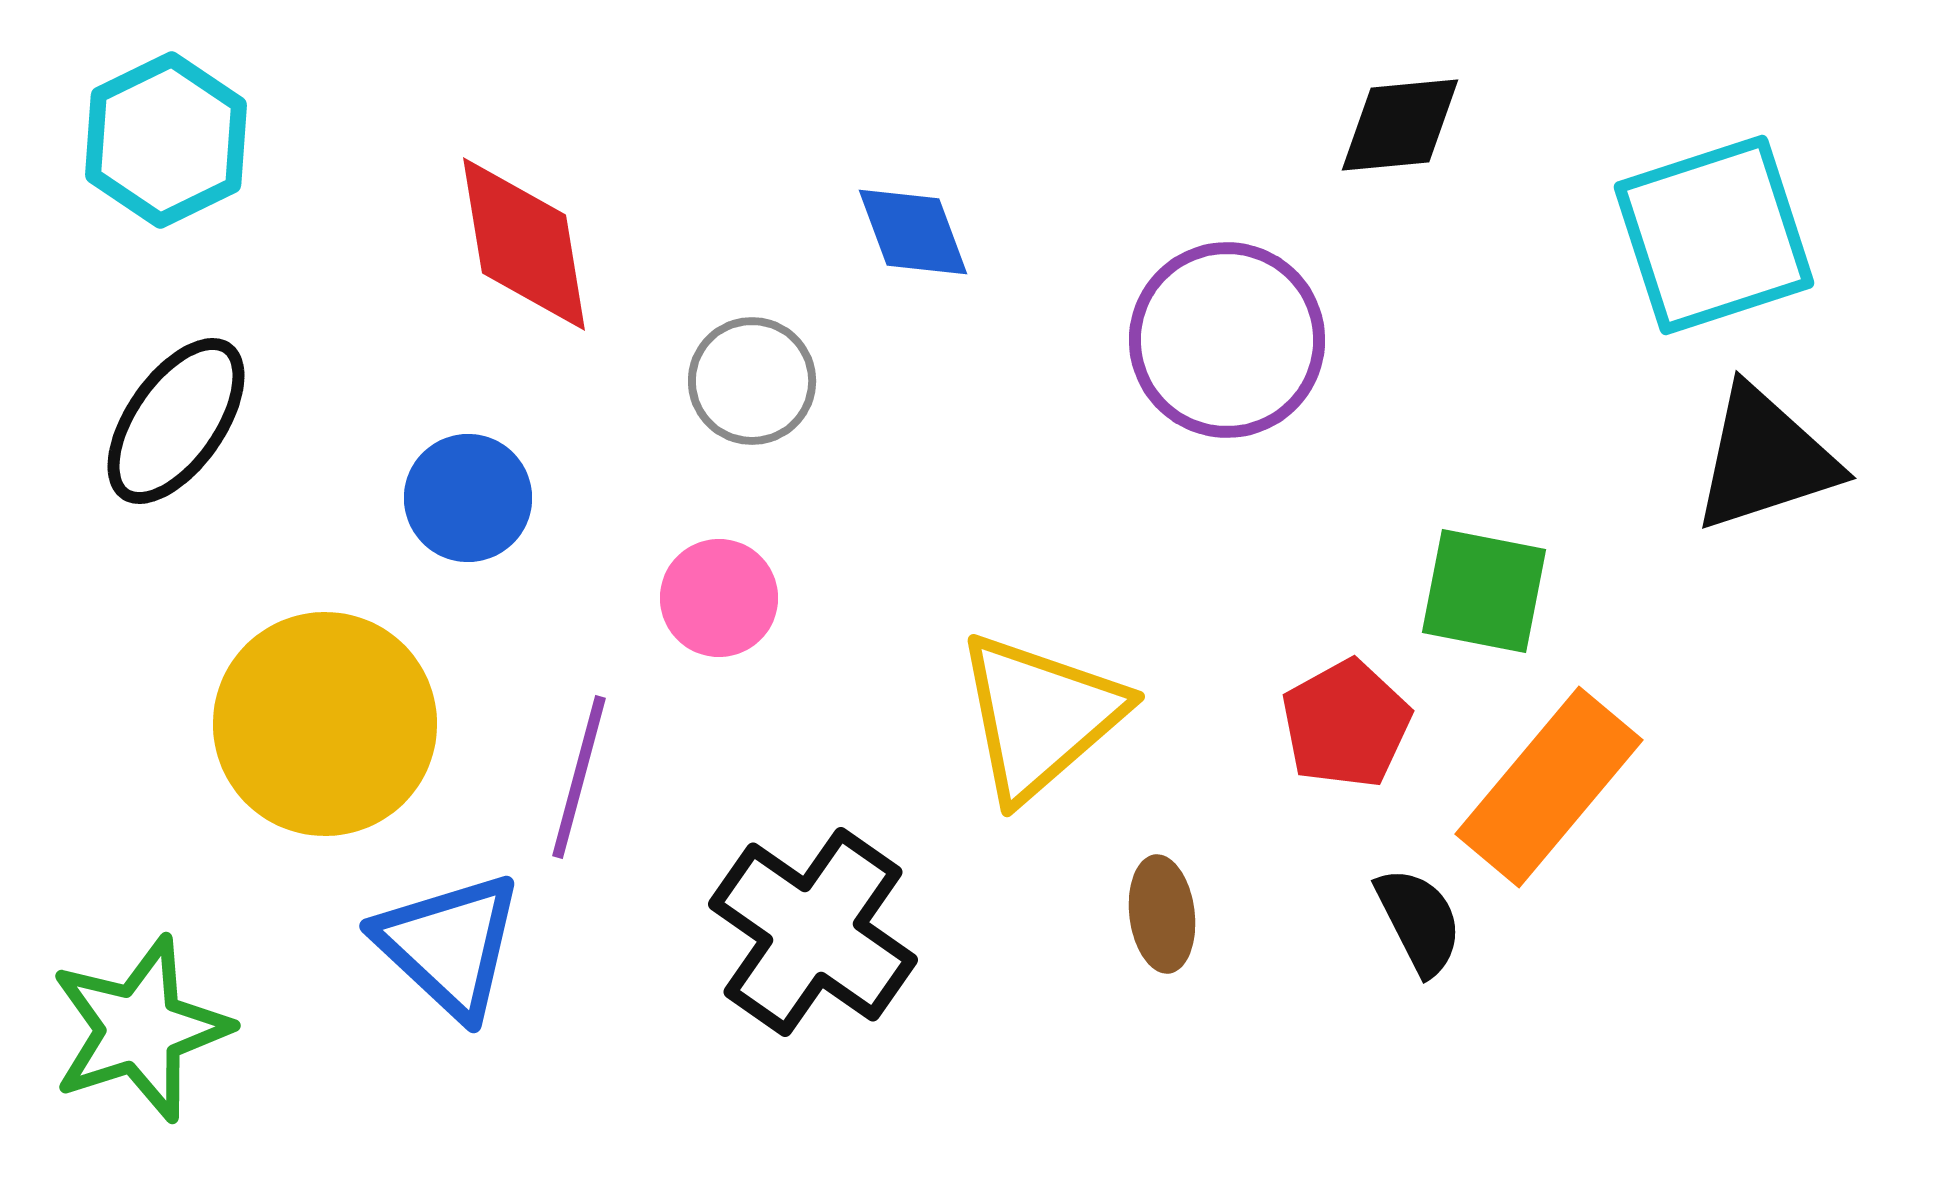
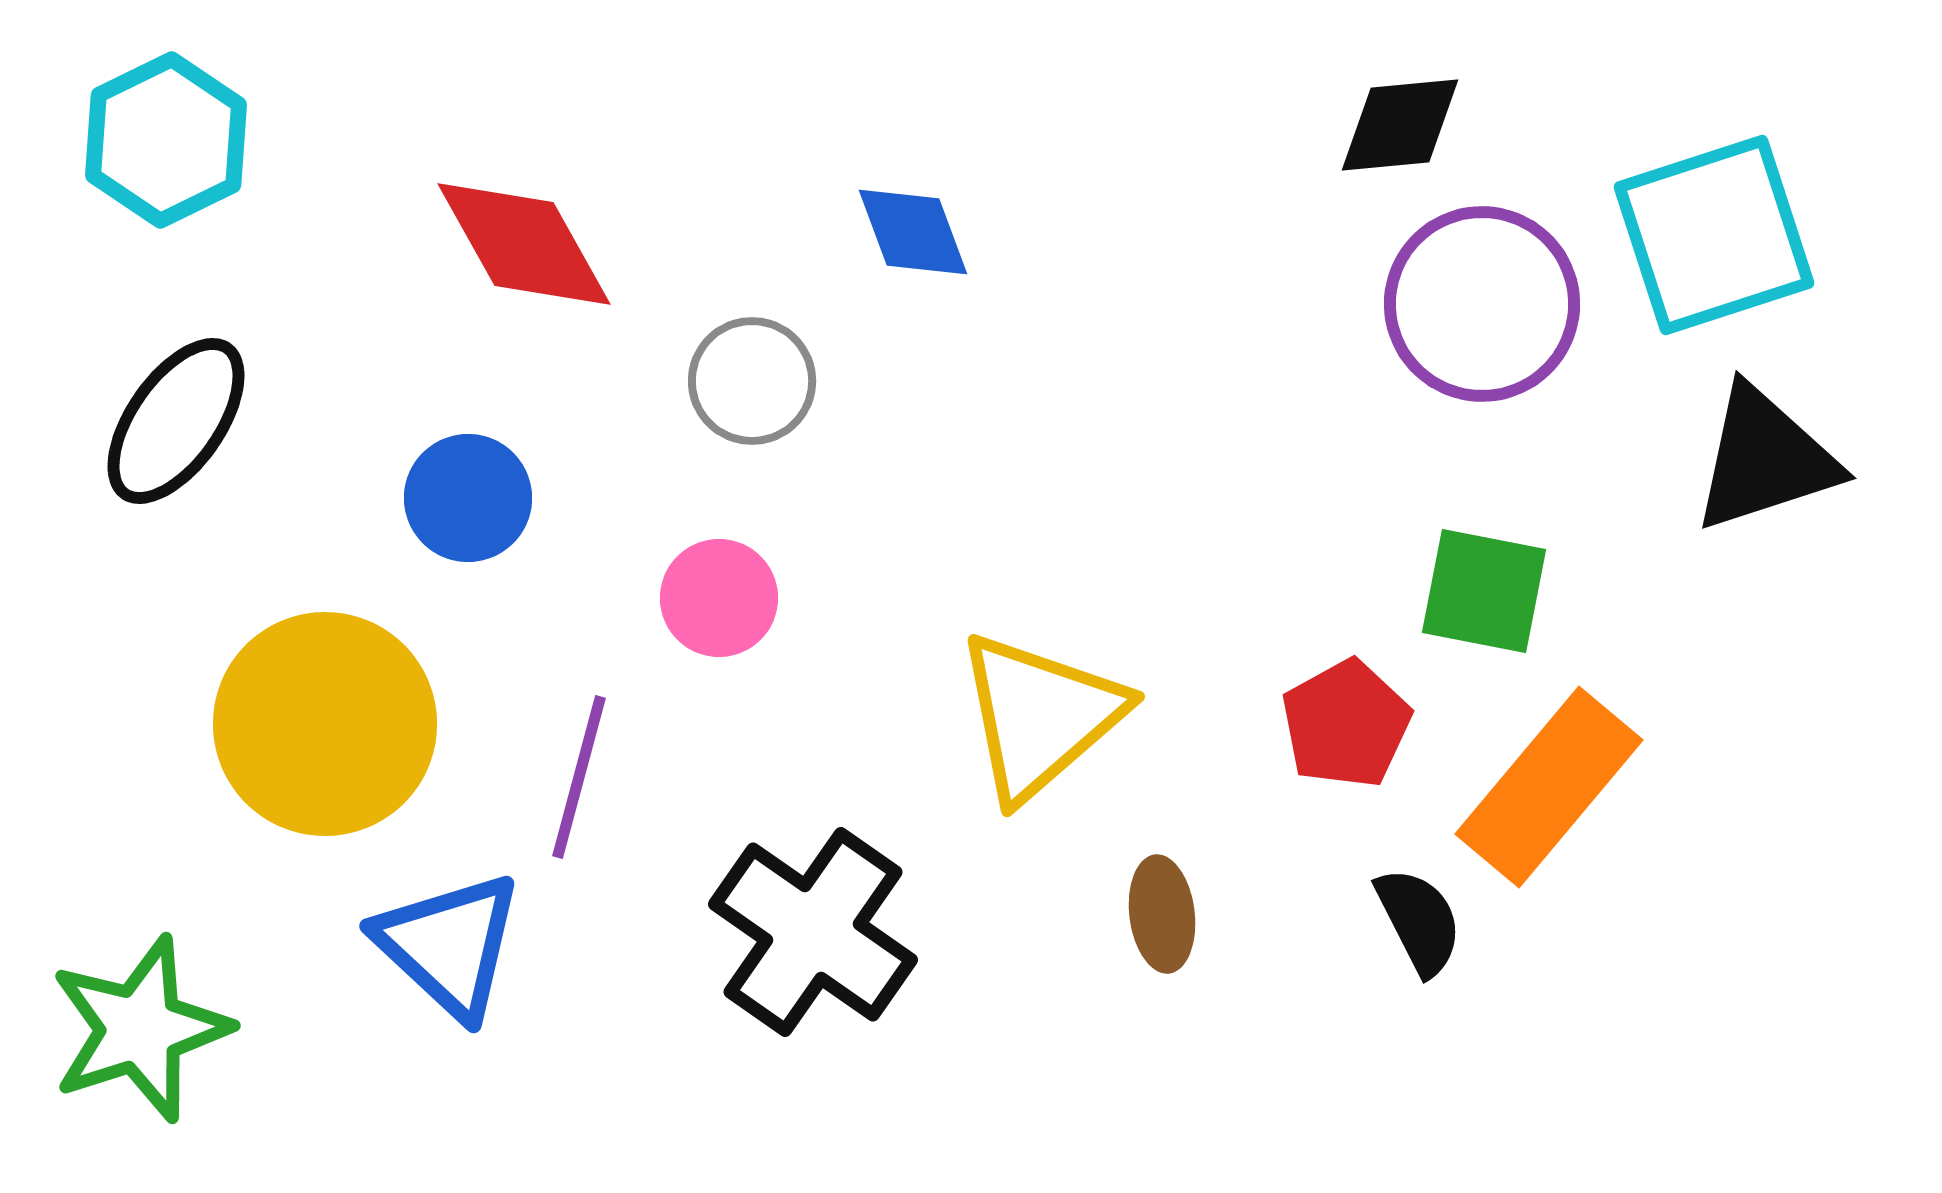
red diamond: rotated 20 degrees counterclockwise
purple circle: moved 255 px right, 36 px up
